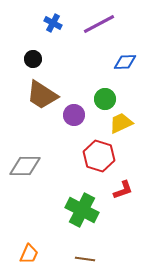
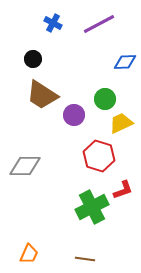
green cross: moved 10 px right, 3 px up; rotated 36 degrees clockwise
